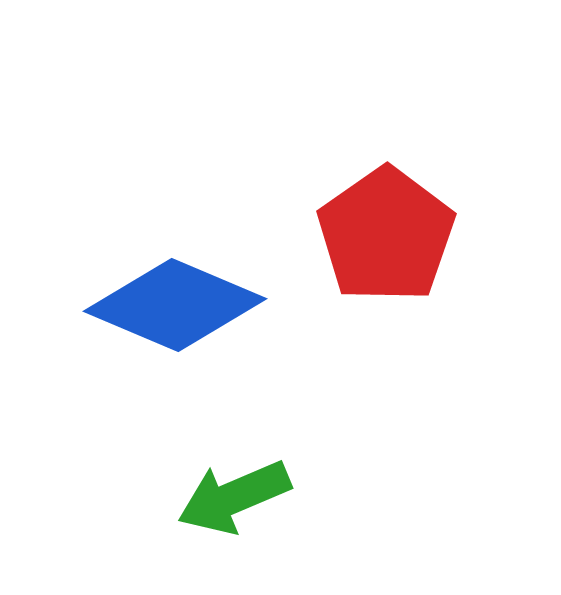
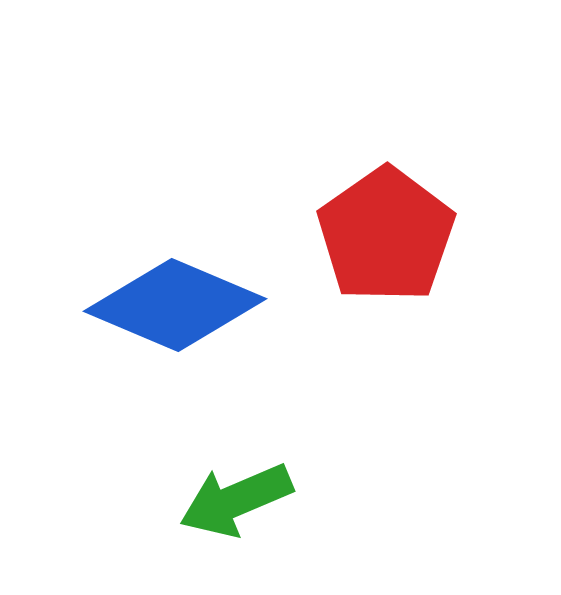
green arrow: moved 2 px right, 3 px down
